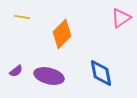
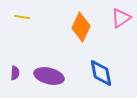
orange diamond: moved 19 px right, 7 px up; rotated 20 degrees counterclockwise
purple semicircle: moved 1 px left, 2 px down; rotated 48 degrees counterclockwise
